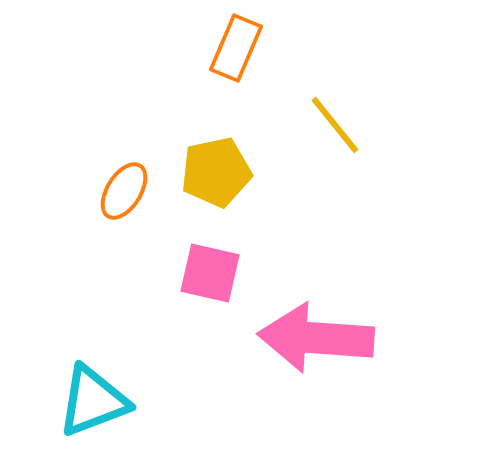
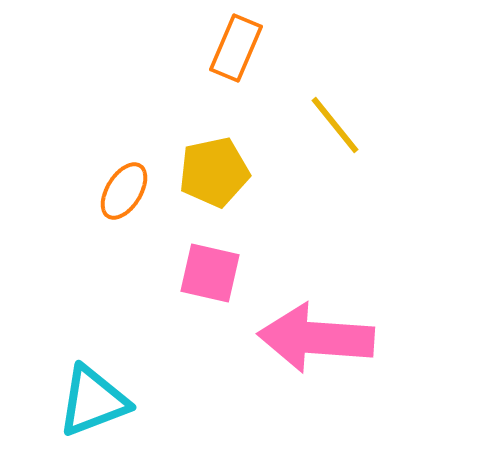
yellow pentagon: moved 2 px left
